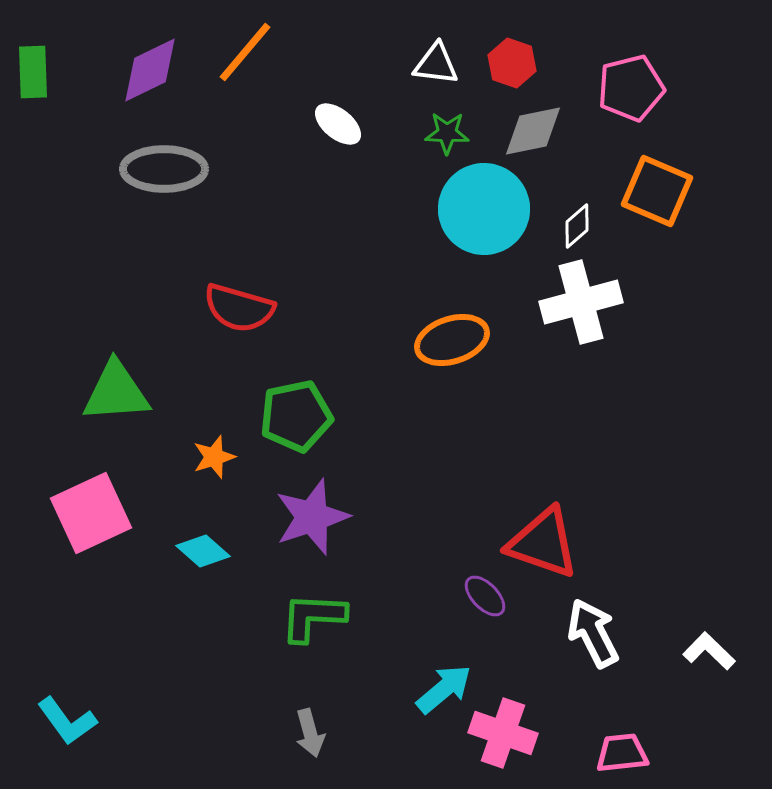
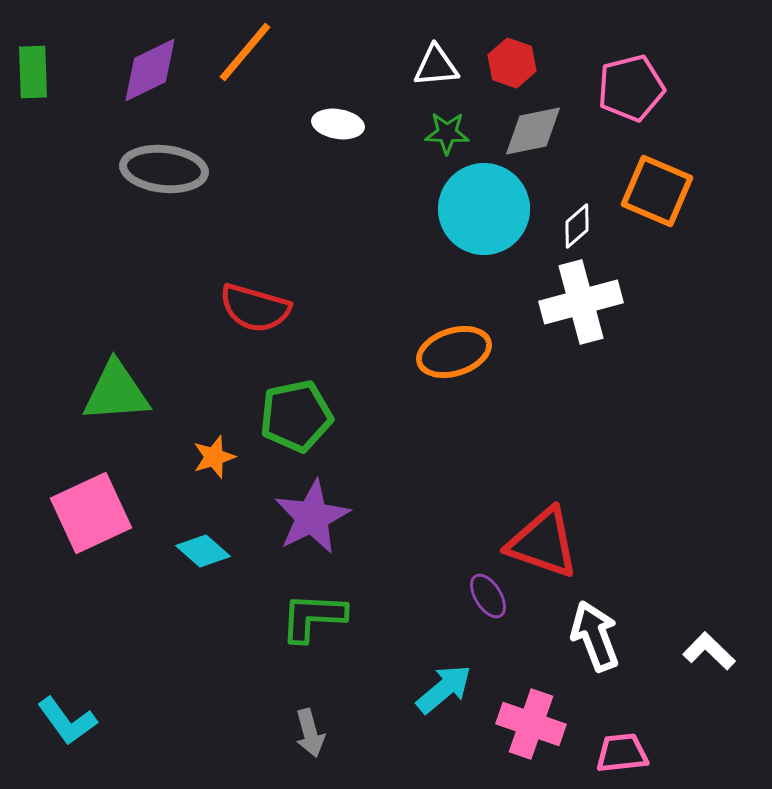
white triangle: moved 2 px down; rotated 12 degrees counterclockwise
white ellipse: rotated 30 degrees counterclockwise
gray ellipse: rotated 6 degrees clockwise
red semicircle: moved 16 px right
orange ellipse: moved 2 px right, 12 px down
purple star: rotated 8 degrees counterclockwise
purple ellipse: moved 3 px right; rotated 12 degrees clockwise
white arrow: moved 2 px right, 3 px down; rotated 6 degrees clockwise
pink cross: moved 28 px right, 9 px up
